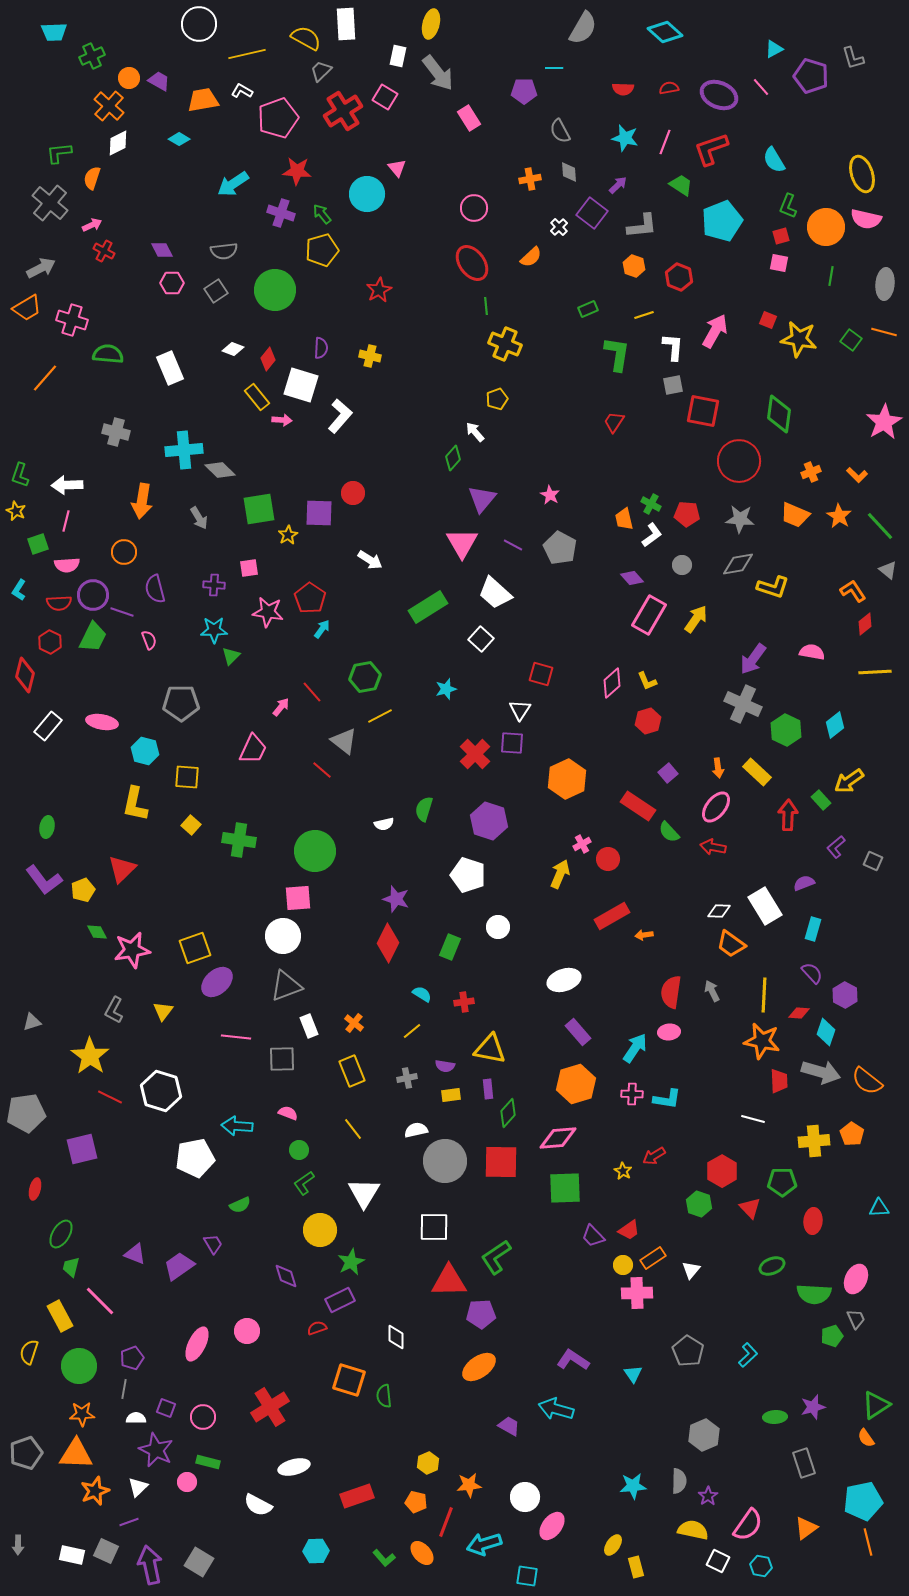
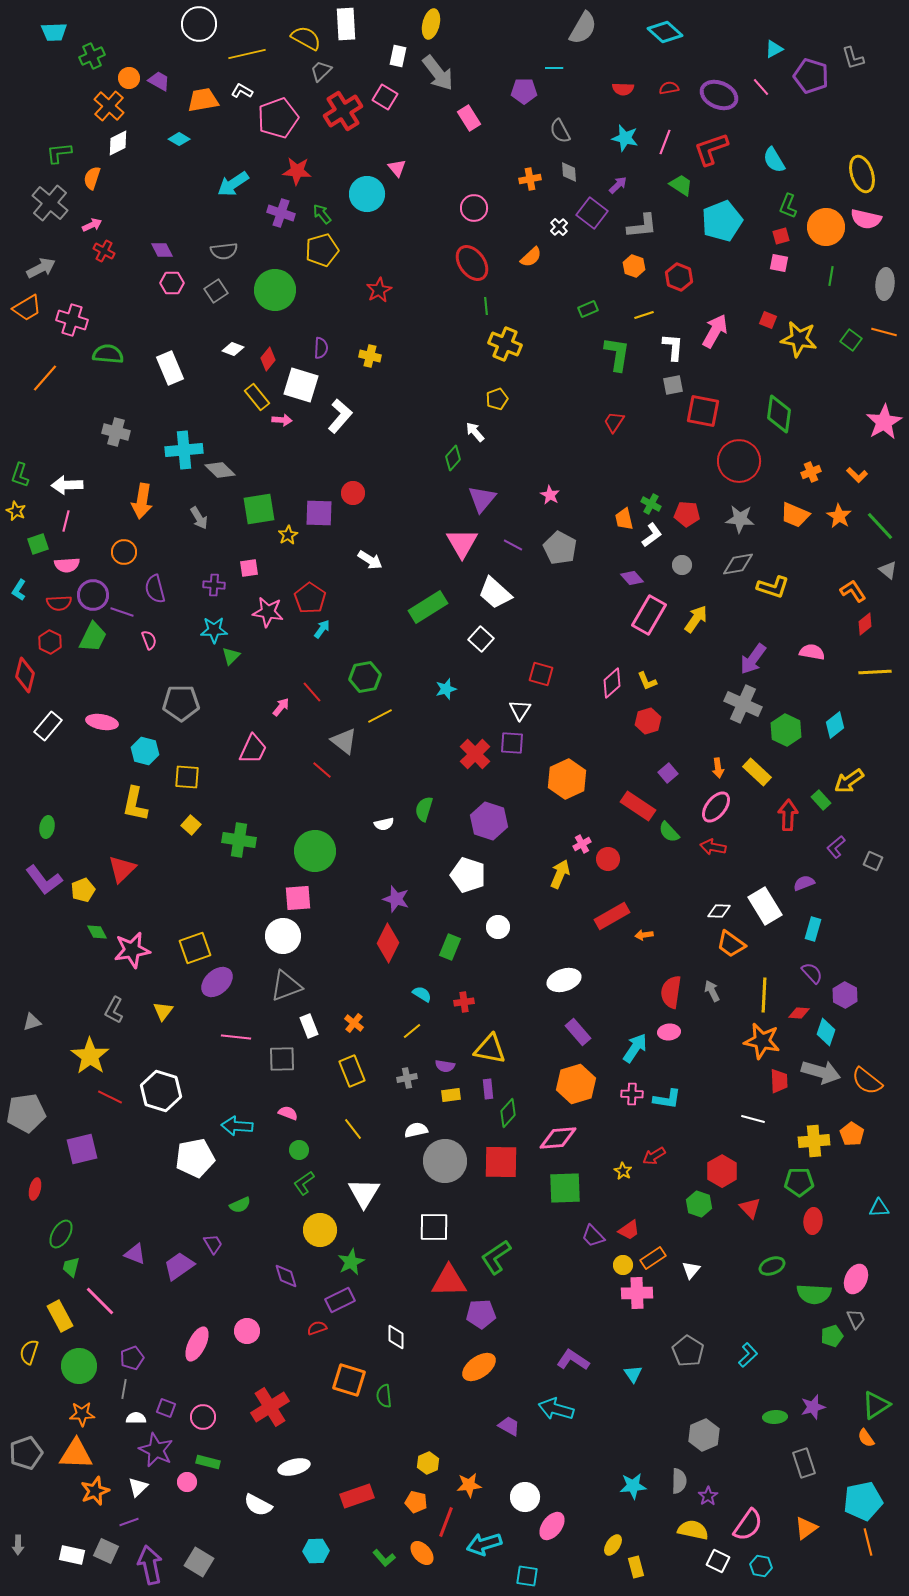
green pentagon at (782, 1182): moved 17 px right
